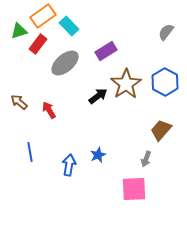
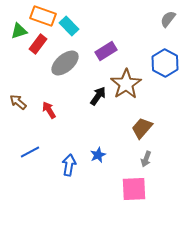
orange rectangle: rotated 55 degrees clockwise
gray semicircle: moved 2 px right, 13 px up
blue hexagon: moved 19 px up
black arrow: rotated 18 degrees counterclockwise
brown arrow: moved 1 px left
brown trapezoid: moved 19 px left, 2 px up
blue line: rotated 72 degrees clockwise
